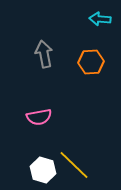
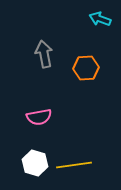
cyan arrow: rotated 15 degrees clockwise
orange hexagon: moved 5 px left, 6 px down
yellow line: rotated 52 degrees counterclockwise
white hexagon: moved 8 px left, 7 px up
